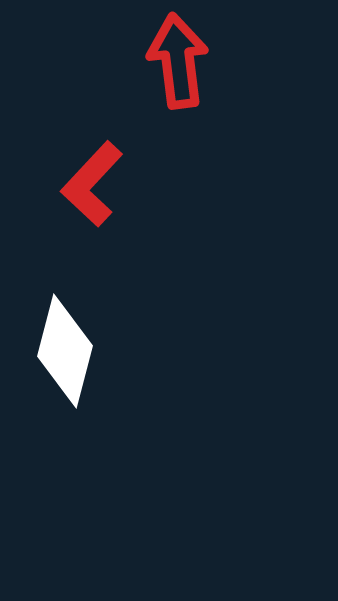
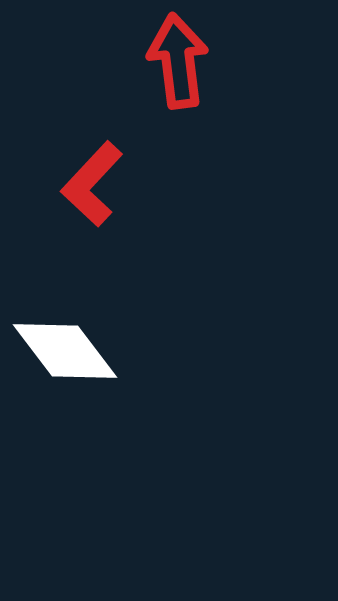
white diamond: rotated 52 degrees counterclockwise
